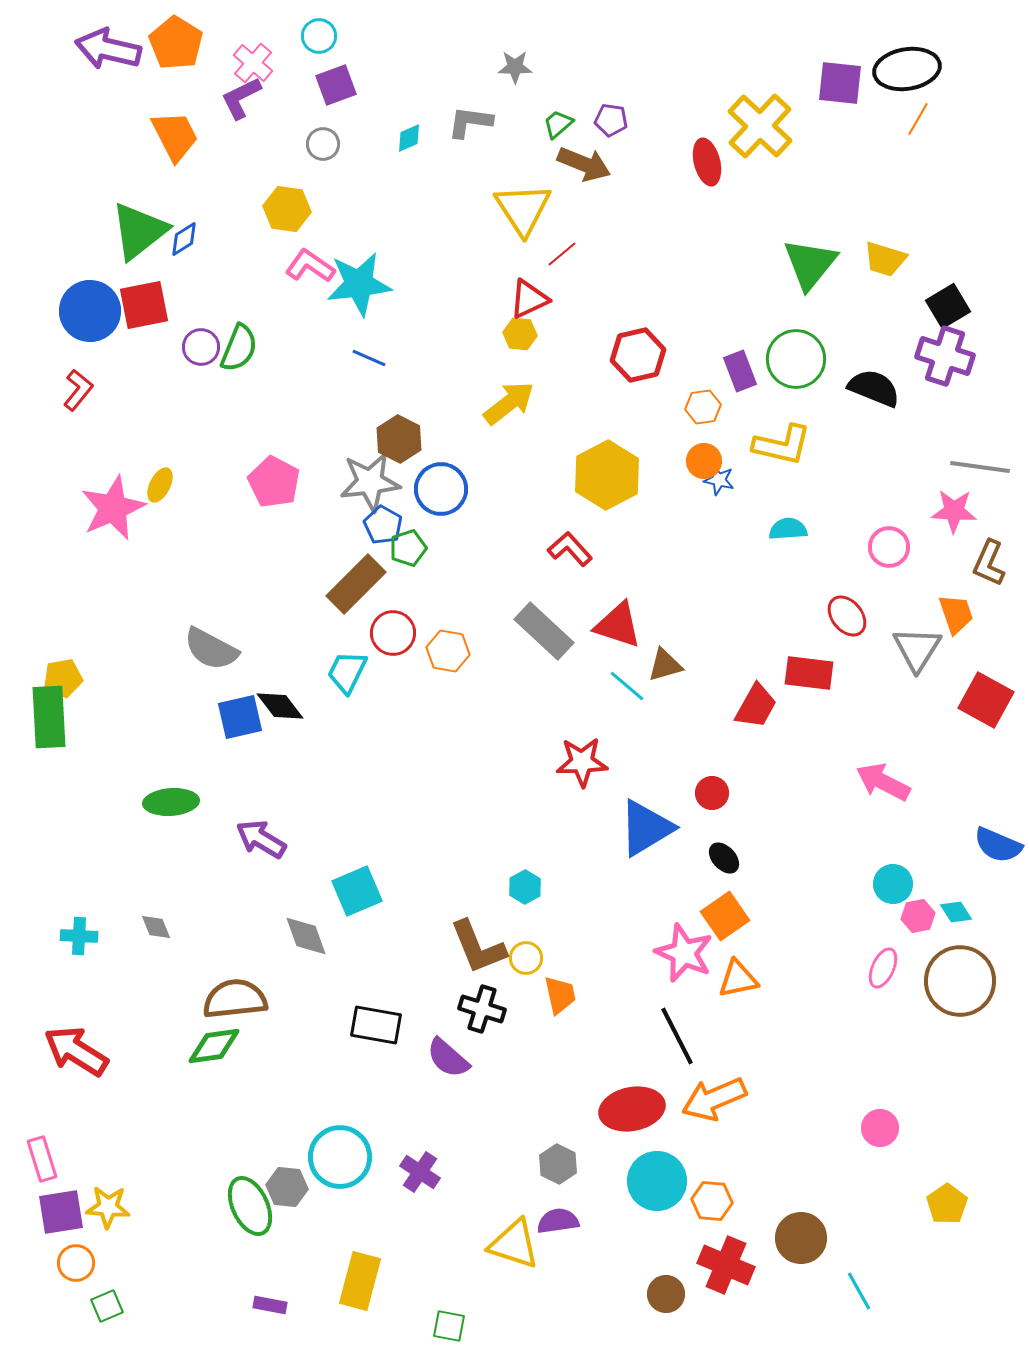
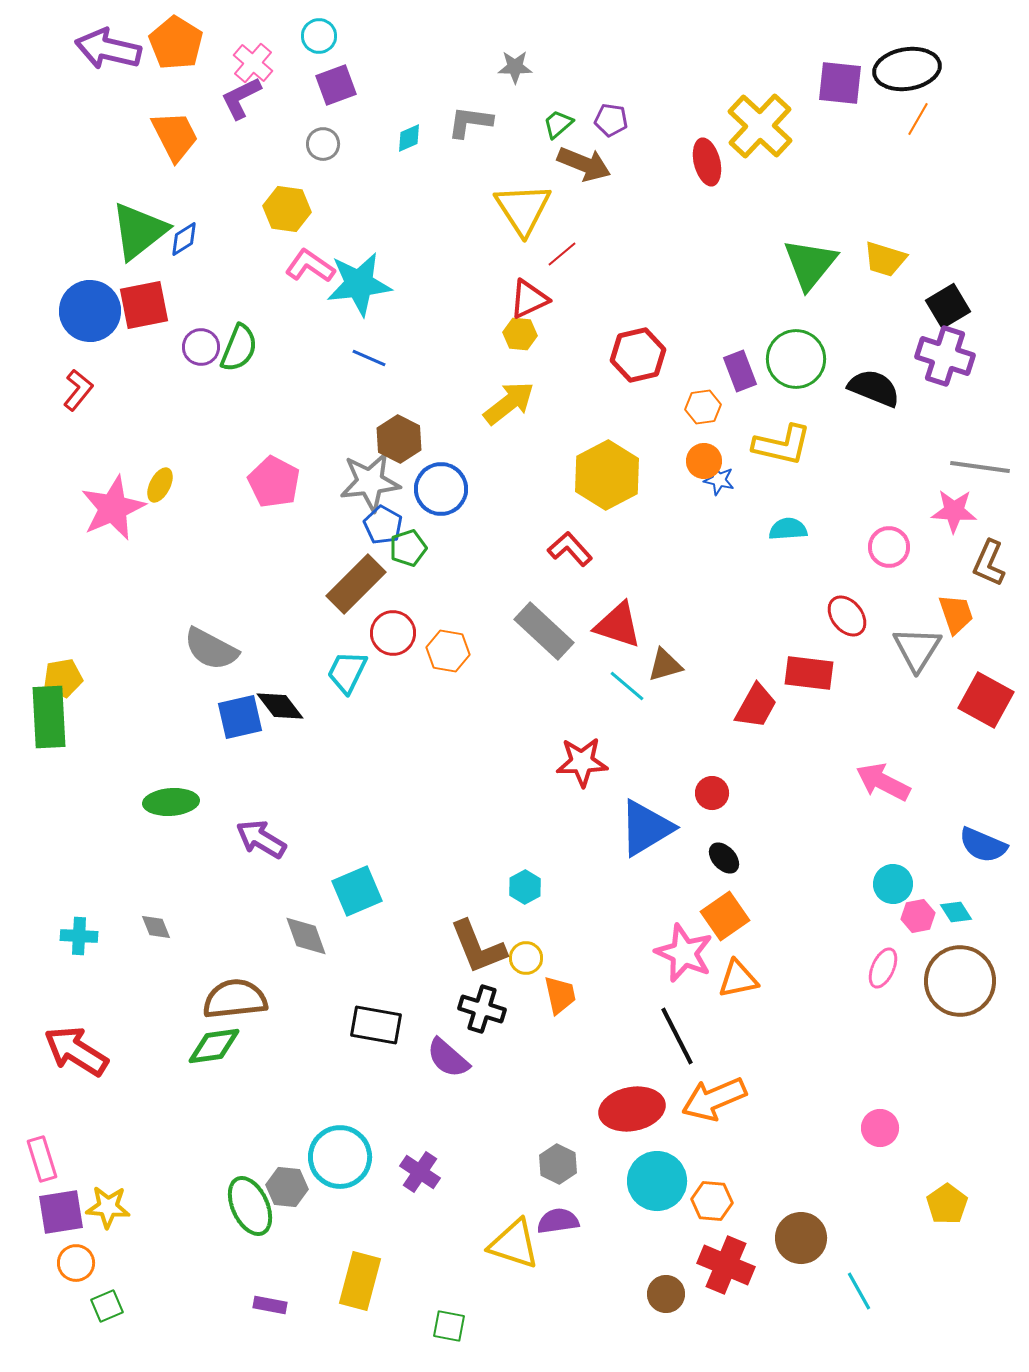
blue semicircle at (998, 845): moved 15 px left
